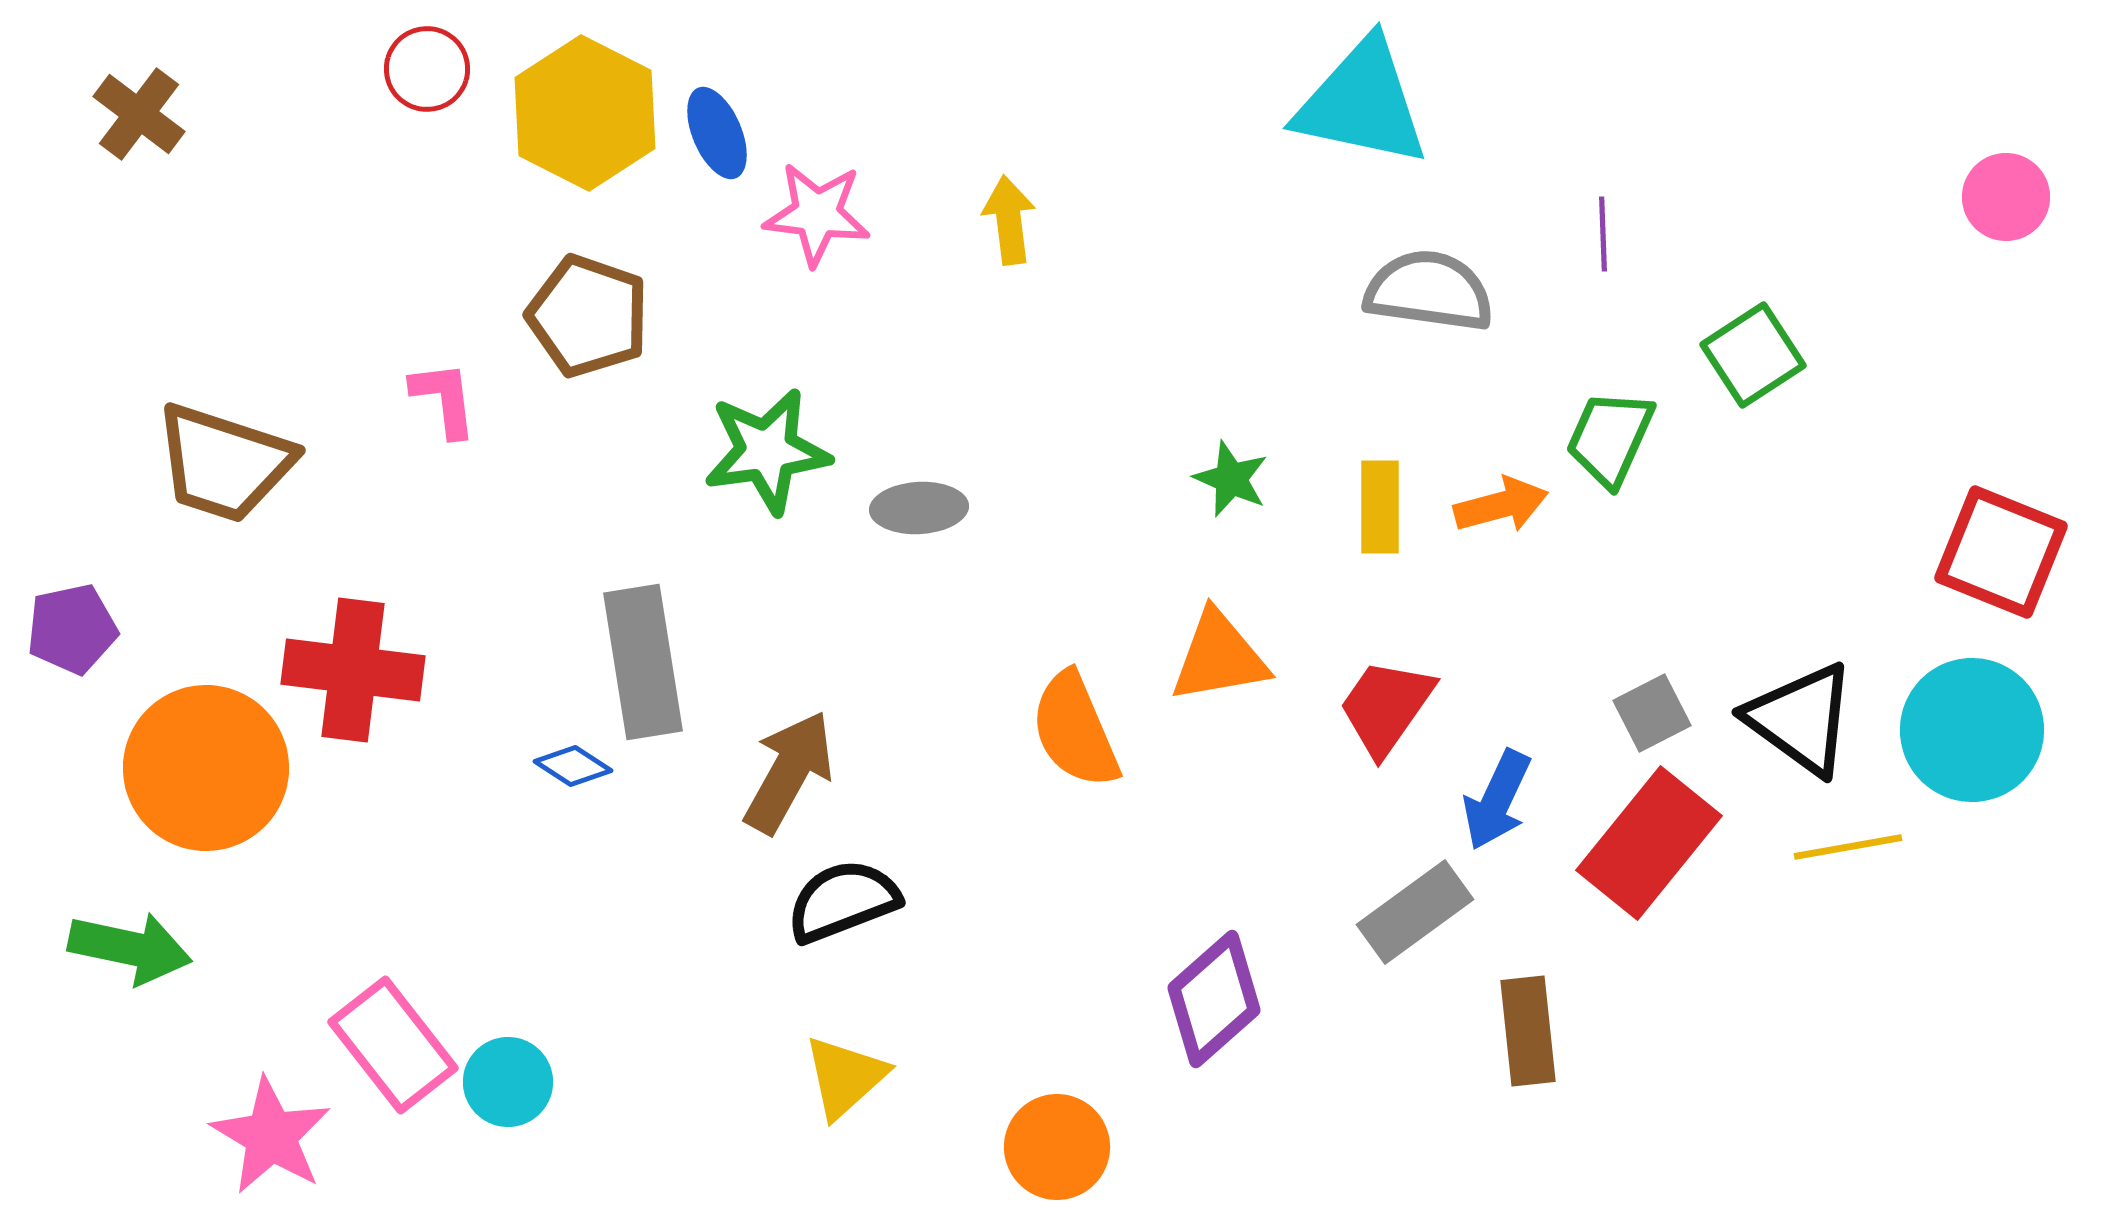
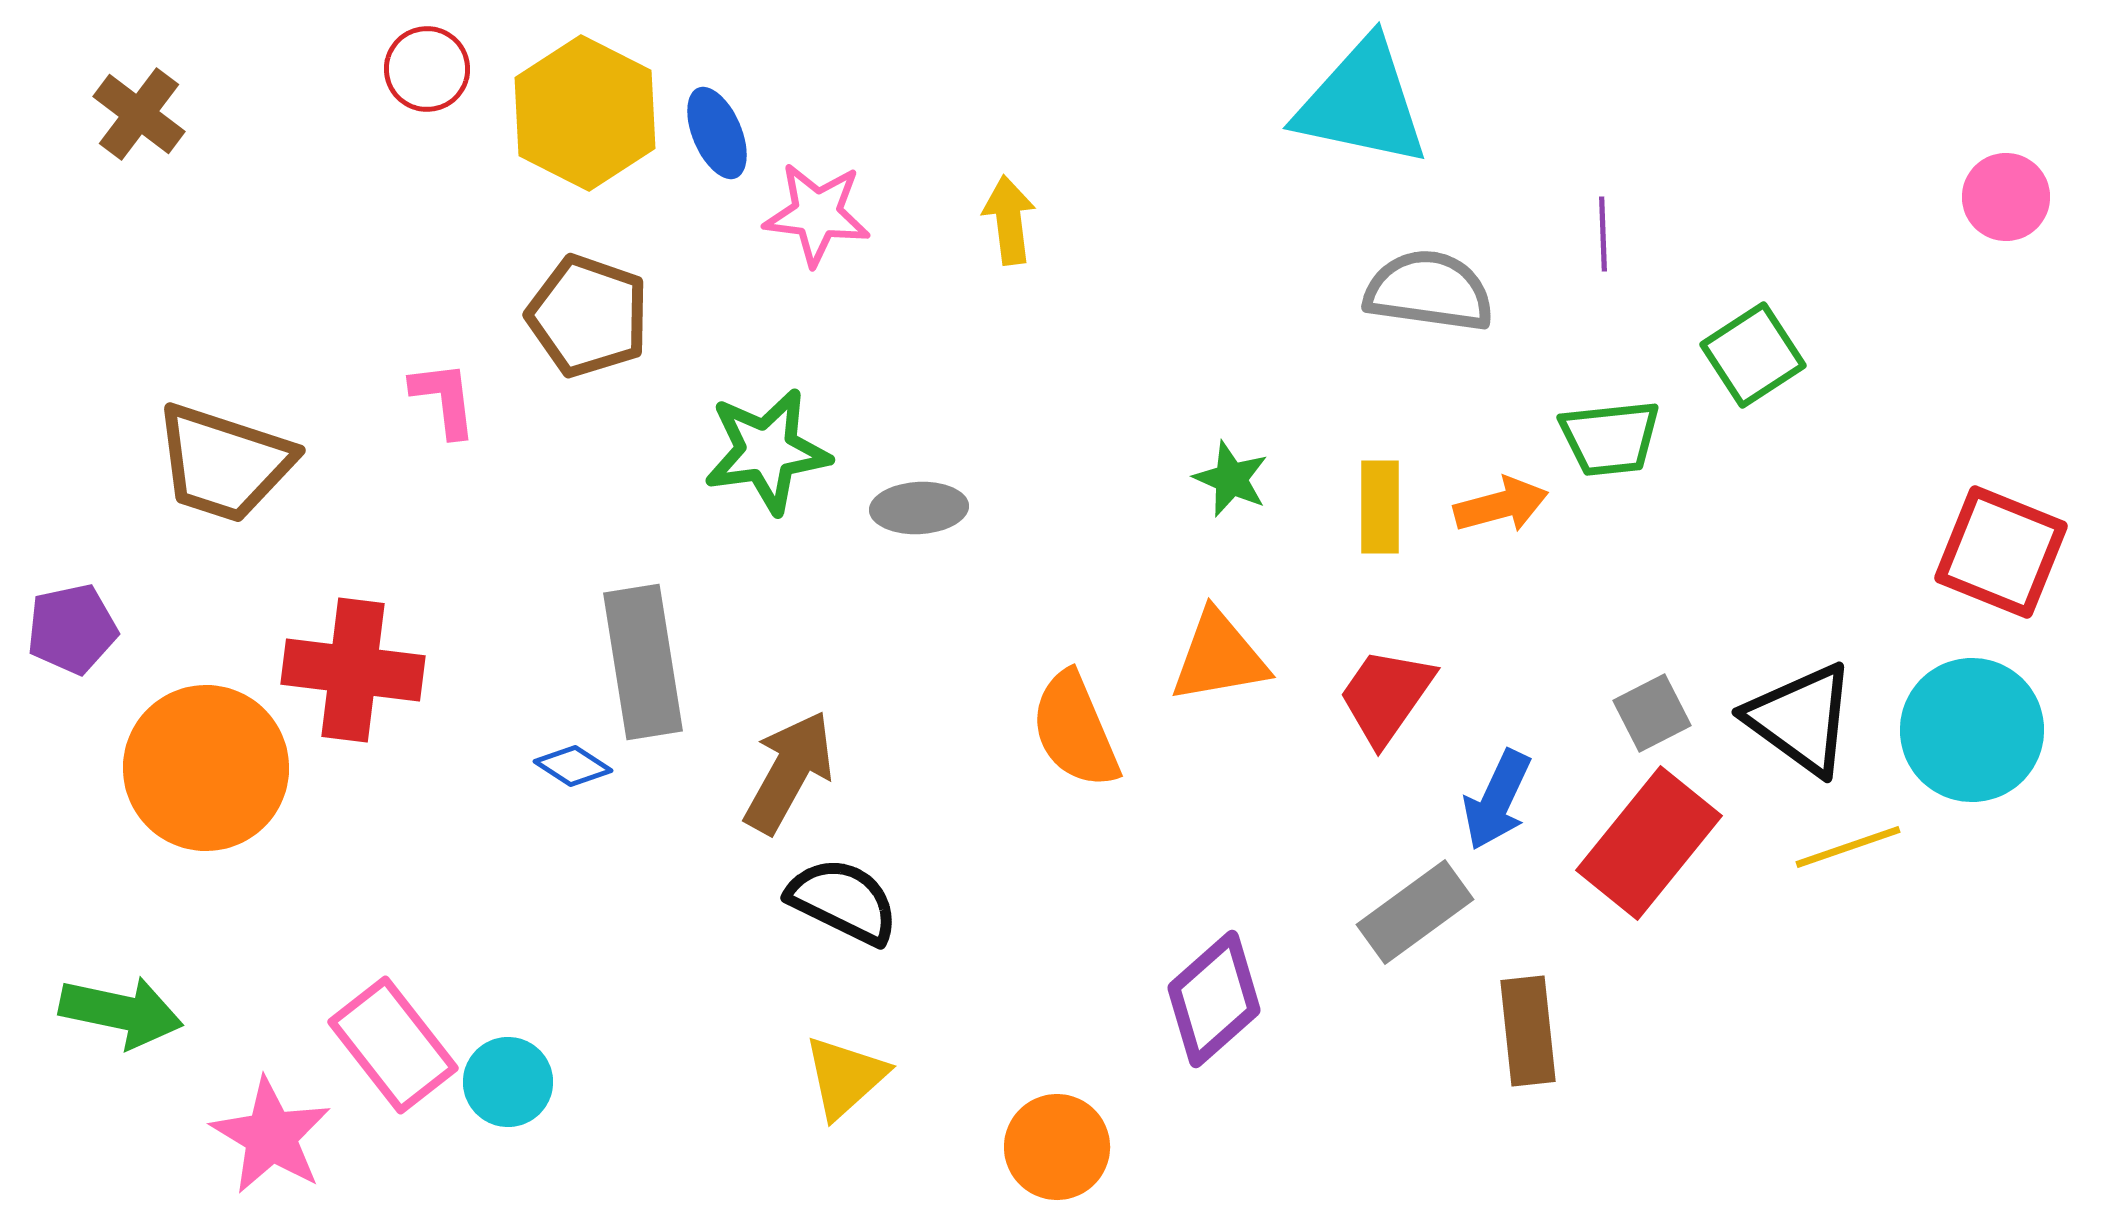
green trapezoid at (1610, 438): rotated 120 degrees counterclockwise
red trapezoid at (1386, 707): moved 11 px up
yellow line at (1848, 847): rotated 9 degrees counterclockwise
black semicircle at (843, 901): rotated 47 degrees clockwise
green arrow at (130, 948): moved 9 px left, 64 px down
